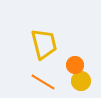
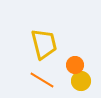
orange line: moved 1 px left, 2 px up
